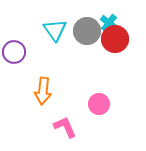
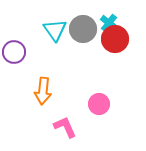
gray circle: moved 4 px left, 2 px up
